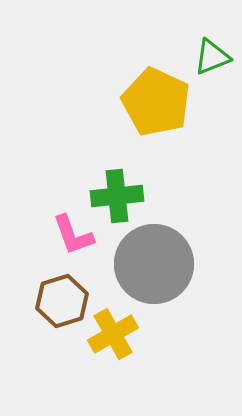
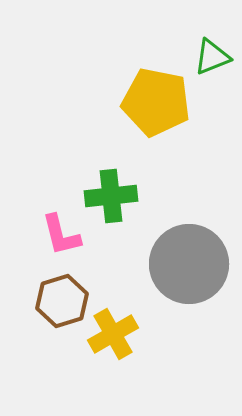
yellow pentagon: rotated 14 degrees counterclockwise
green cross: moved 6 px left
pink L-shape: moved 12 px left; rotated 6 degrees clockwise
gray circle: moved 35 px right
